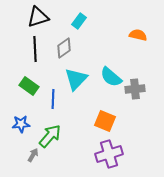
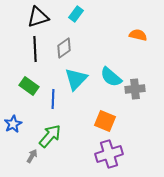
cyan rectangle: moved 3 px left, 7 px up
blue star: moved 8 px left; rotated 24 degrees counterclockwise
gray arrow: moved 1 px left, 1 px down
